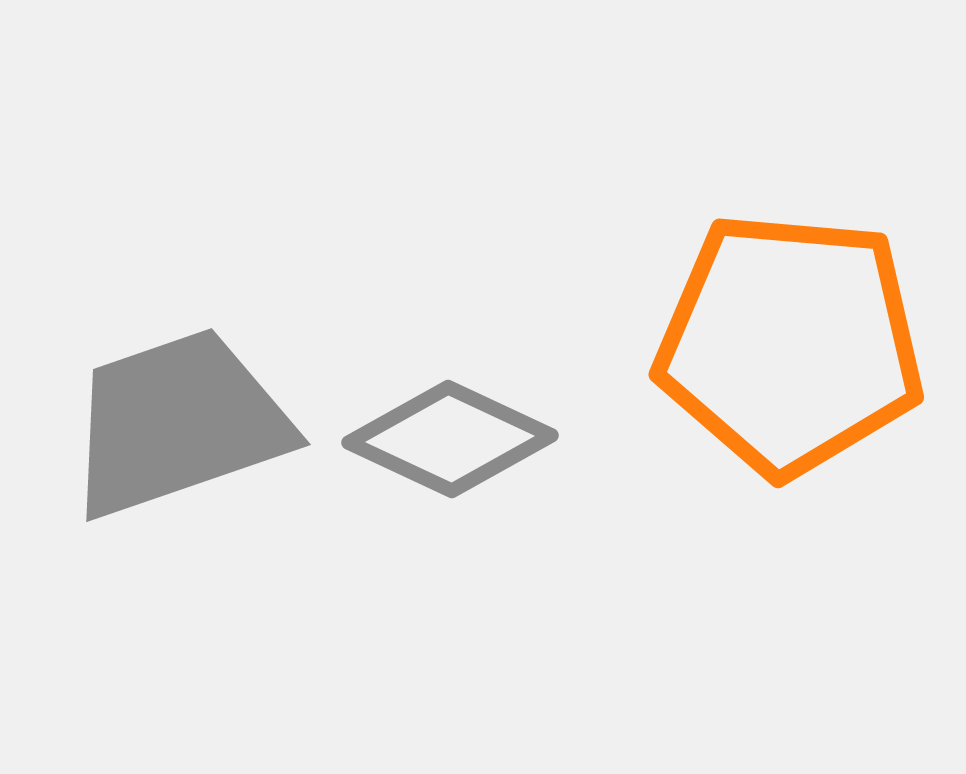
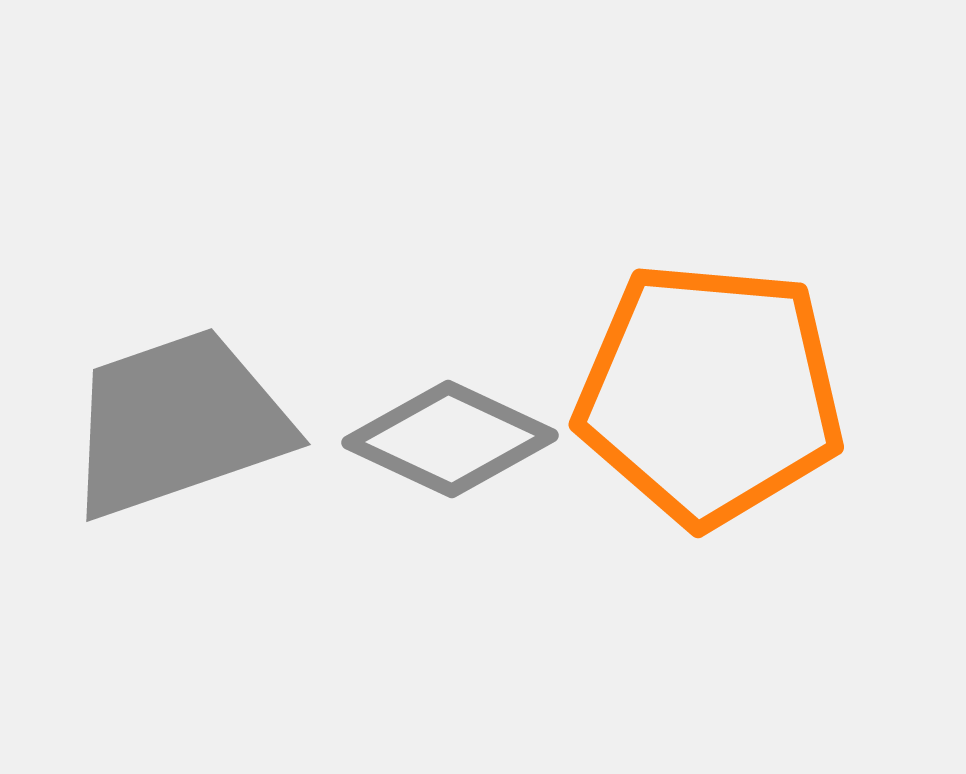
orange pentagon: moved 80 px left, 50 px down
